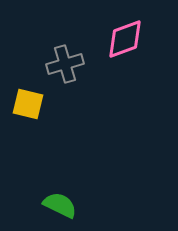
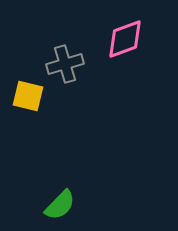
yellow square: moved 8 px up
green semicircle: rotated 108 degrees clockwise
